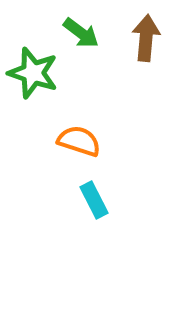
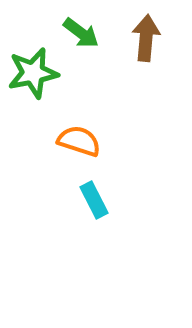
green star: rotated 30 degrees counterclockwise
